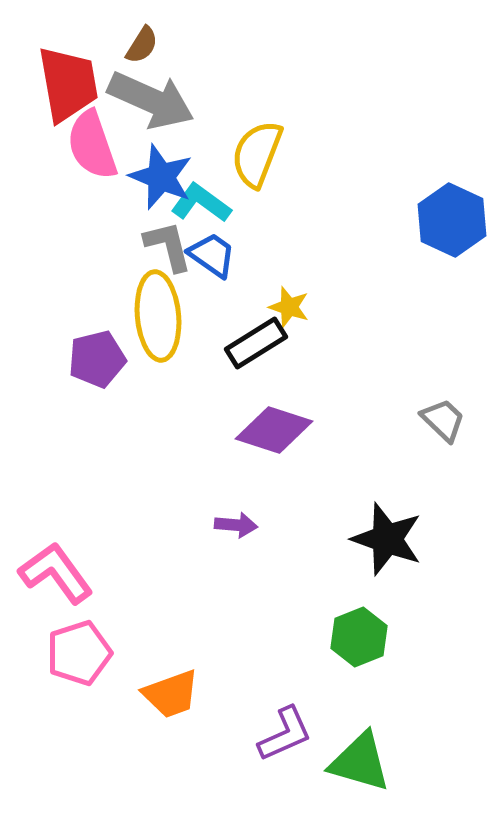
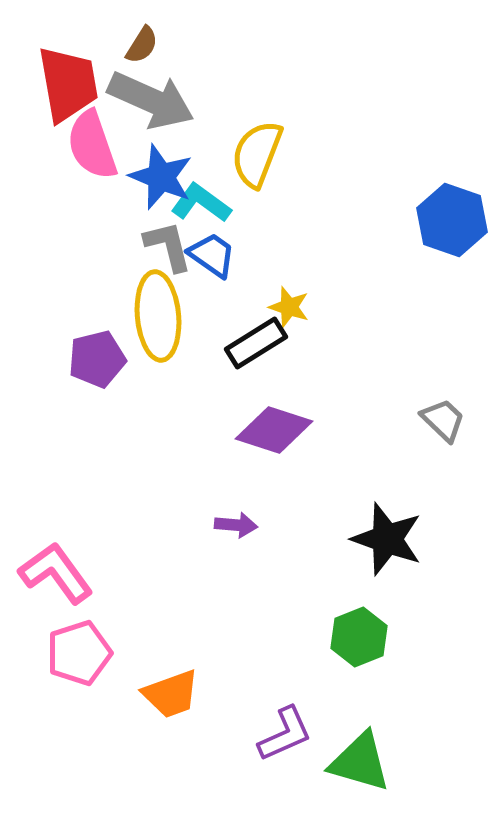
blue hexagon: rotated 6 degrees counterclockwise
